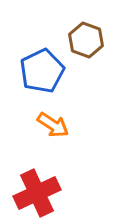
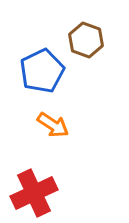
red cross: moved 3 px left
